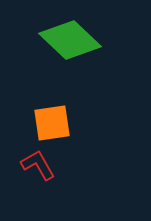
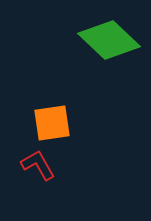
green diamond: moved 39 px right
